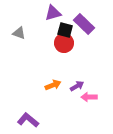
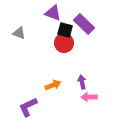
purple triangle: rotated 36 degrees clockwise
purple arrow: moved 5 px right, 4 px up; rotated 72 degrees counterclockwise
purple L-shape: moved 13 px up; rotated 65 degrees counterclockwise
